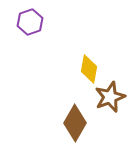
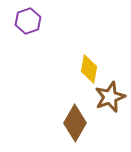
purple hexagon: moved 2 px left, 1 px up
